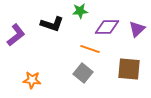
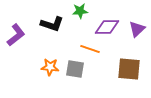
gray square: moved 8 px left, 4 px up; rotated 30 degrees counterclockwise
orange star: moved 18 px right, 13 px up
